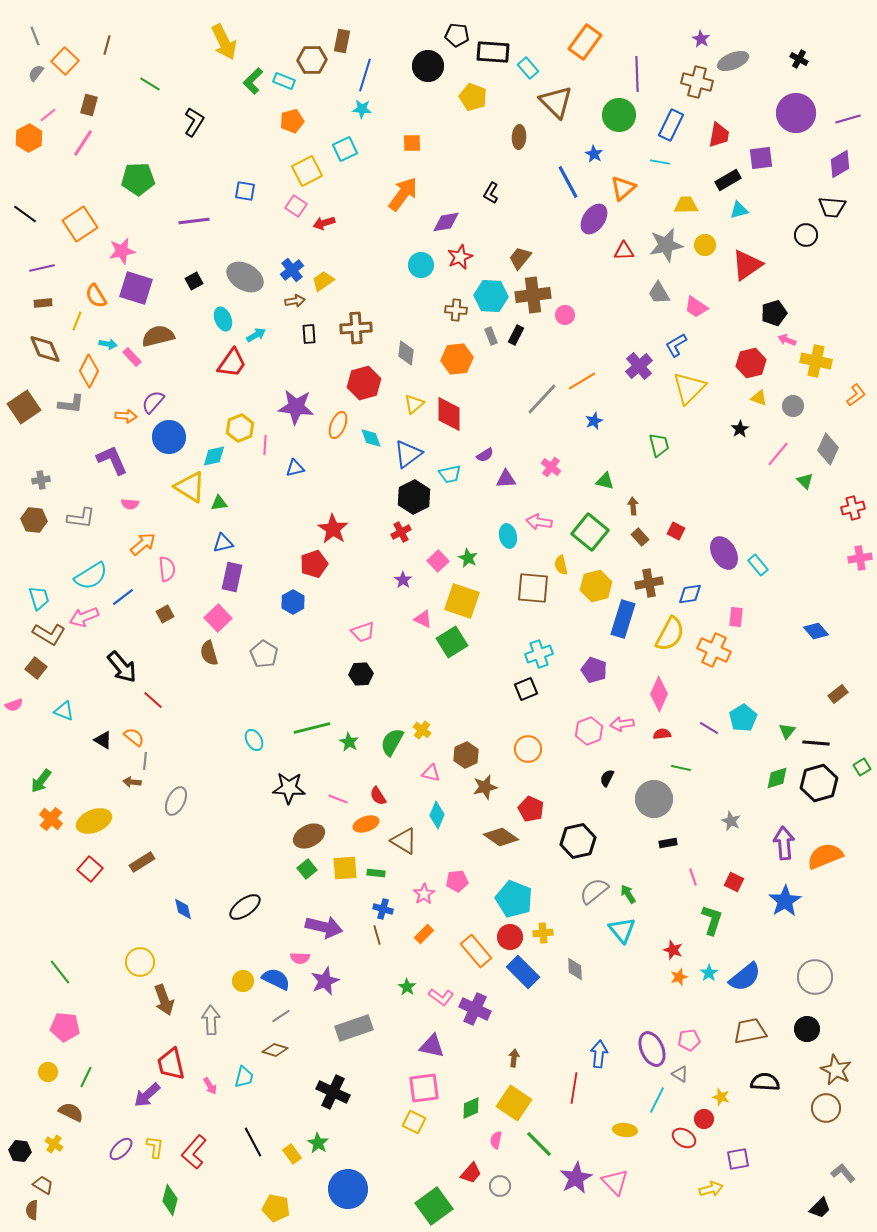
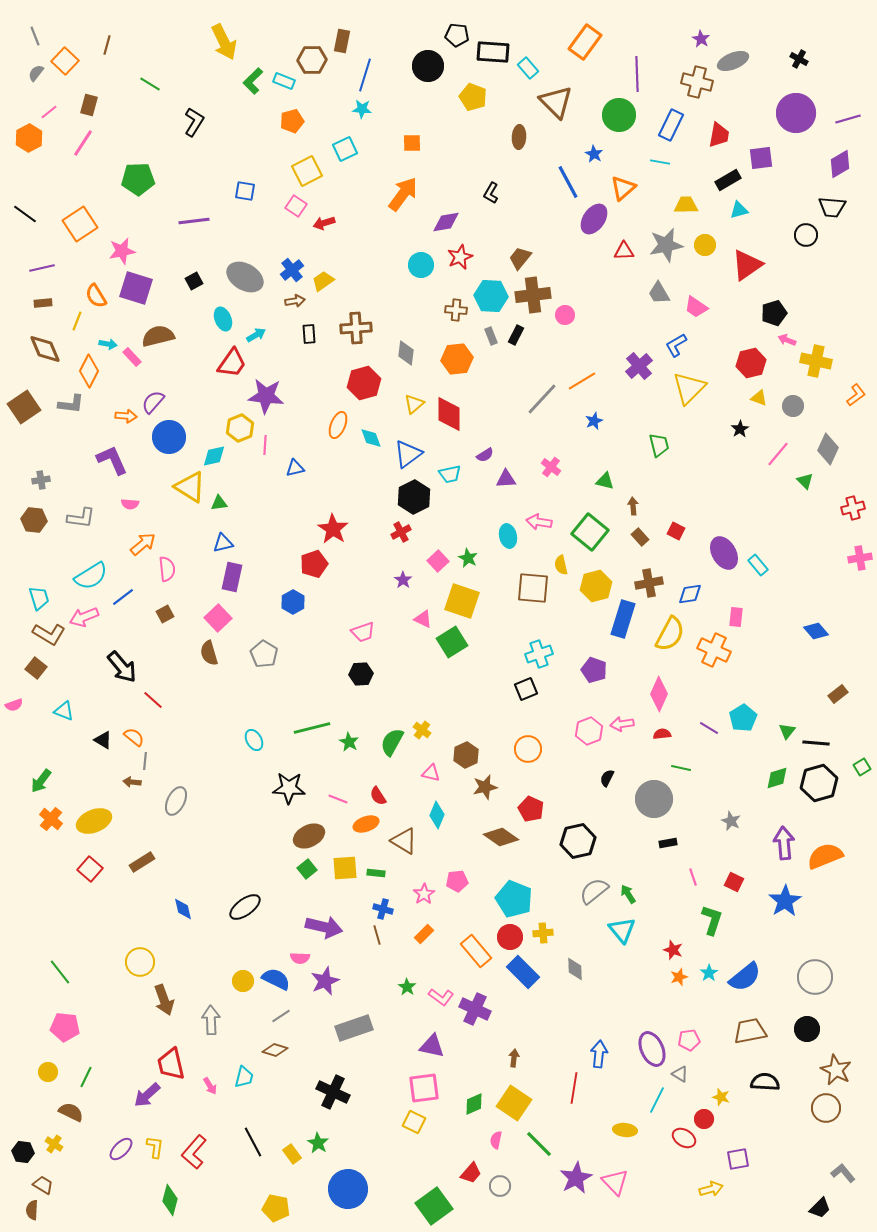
pink line at (48, 115): moved 1 px right, 3 px up
purple star at (296, 407): moved 30 px left, 11 px up
green diamond at (471, 1108): moved 3 px right, 4 px up
black hexagon at (20, 1151): moved 3 px right, 1 px down
